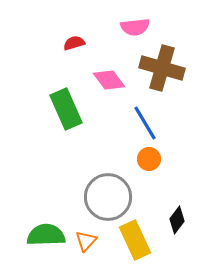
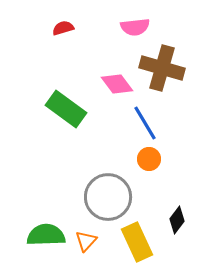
red semicircle: moved 11 px left, 15 px up
pink diamond: moved 8 px right, 4 px down
green rectangle: rotated 30 degrees counterclockwise
yellow rectangle: moved 2 px right, 2 px down
